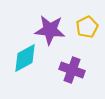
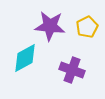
purple star: moved 4 px up
